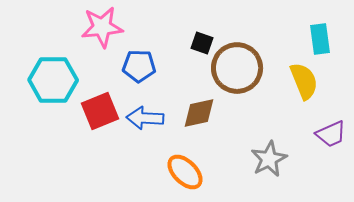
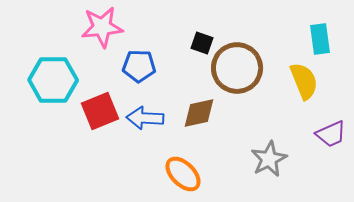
orange ellipse: moved 2 px left, 2 px down
